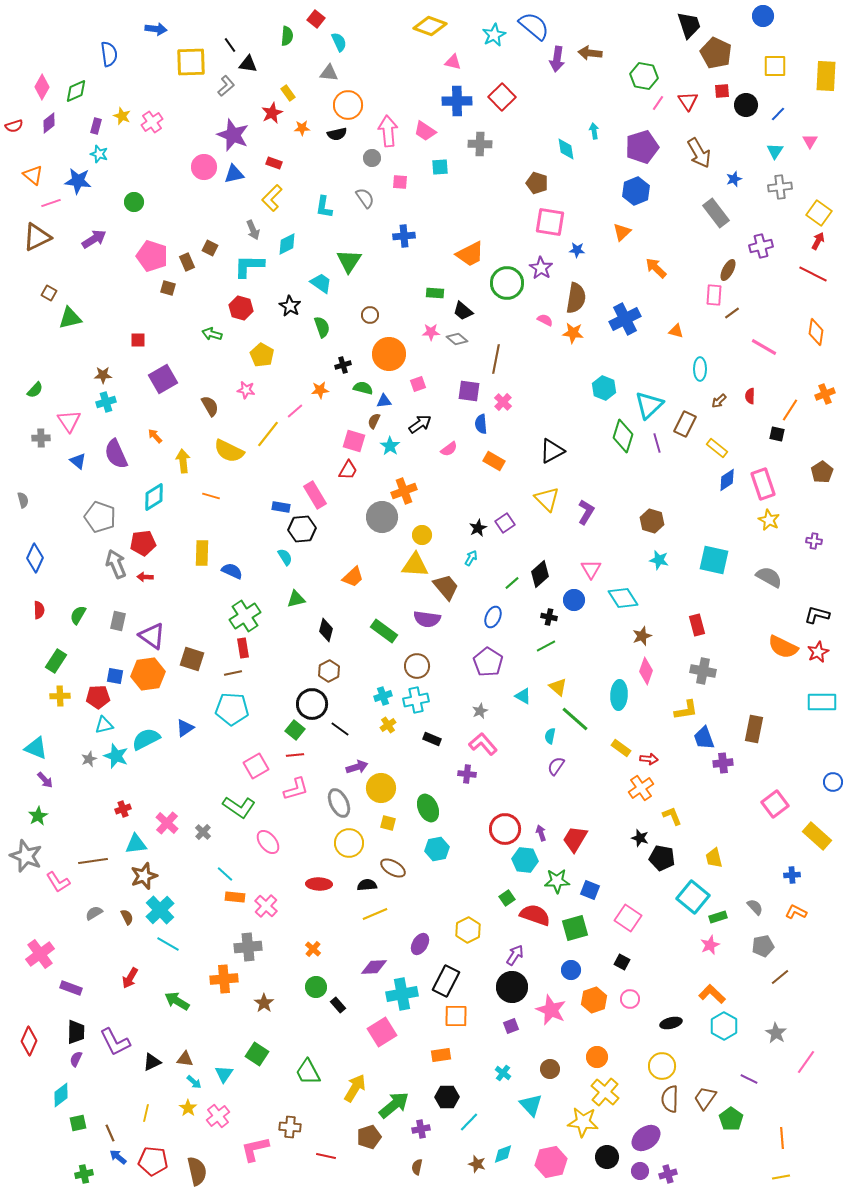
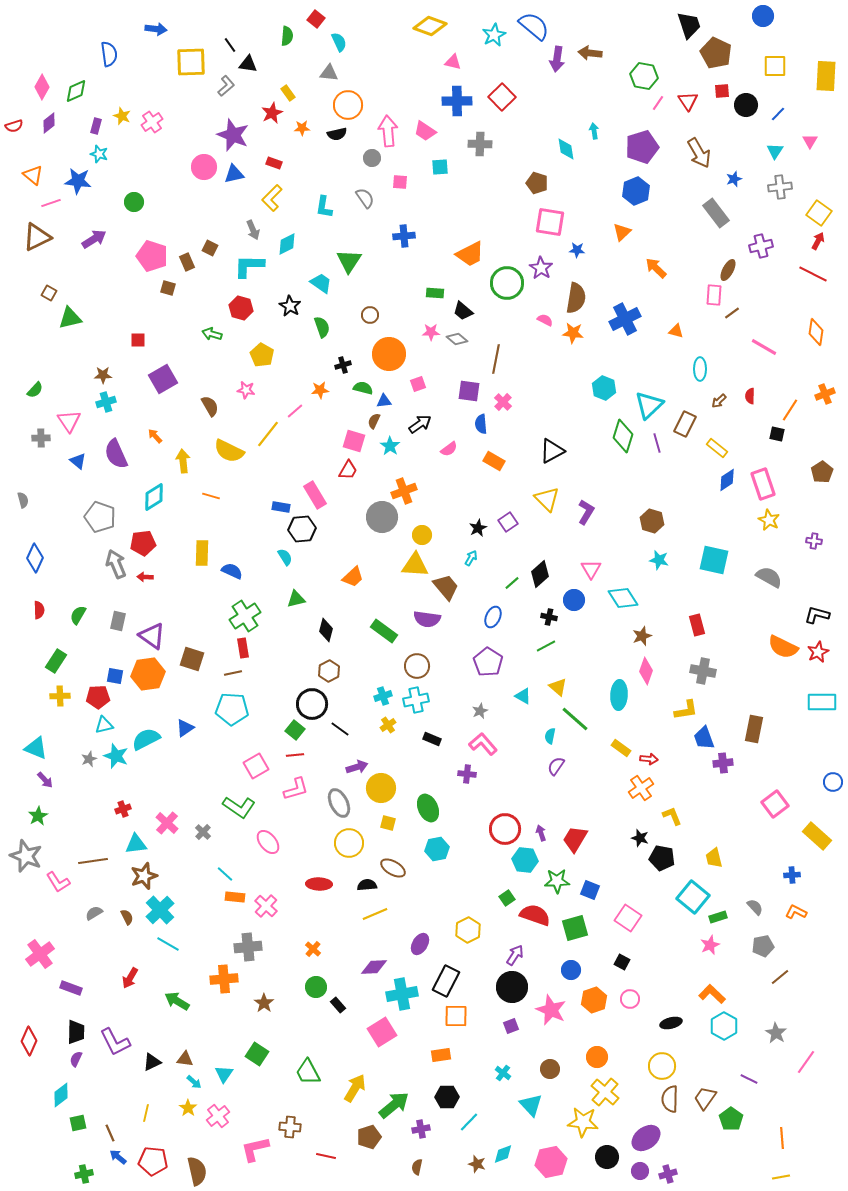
purple square at (505, 523): moved 3 px right, 1 px up
